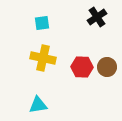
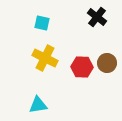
black cross: rotated 18 degrees counterclockwise
cyan square: rotated 21 degrees clockwise
yellow cross: moved 2 px right; rotated 15 degrees clockwise
brown circle: moved 4 px up
